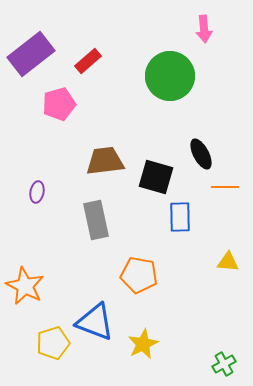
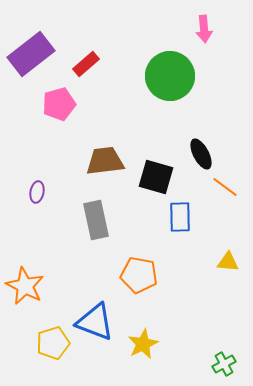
red rectangle: moved 2 px left, 3 px down
orange line: rotated 36 degrees clockwise
